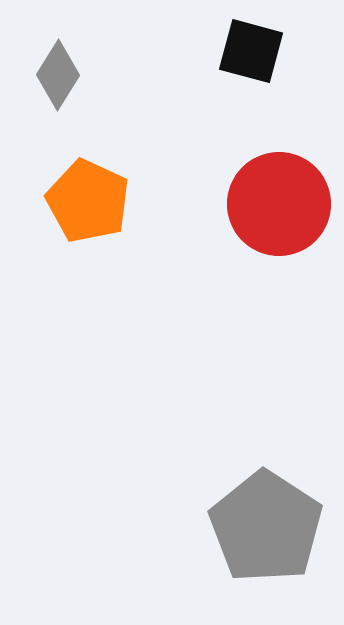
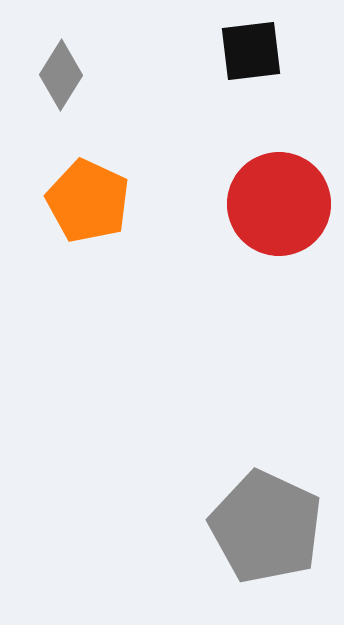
black square: rotated 22 degrees counterclockwise
gray diamond: moved 3 px right
gray pentagon: rotated 8 degrees counterclockwise
